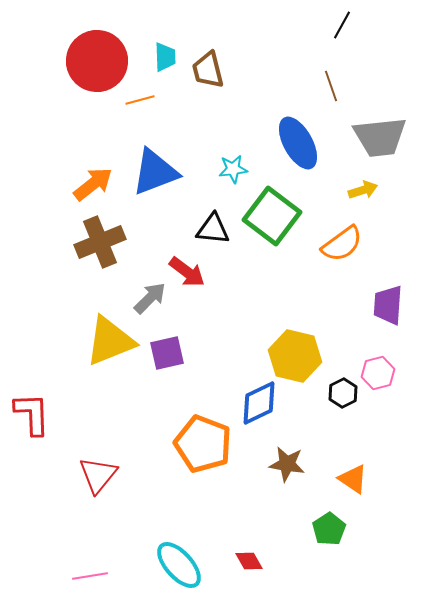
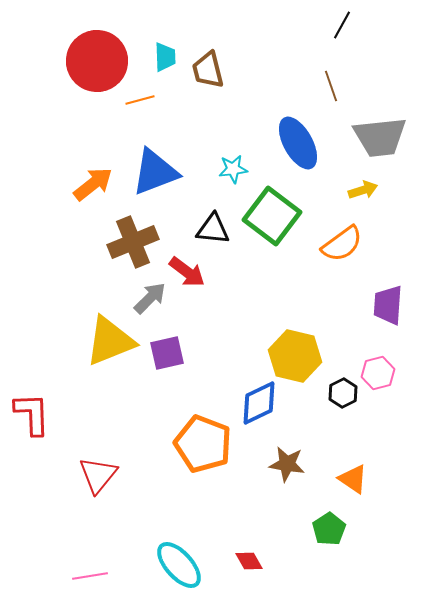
brown cross: moved 33 px right
